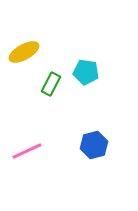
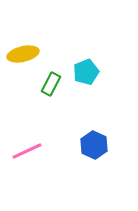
yellow ellipse: moved 1 px left, 2 px down; rotated 16 degrees clockwise
cyan pentagon: rotated 30 degrees counterclockwise
blue hexagon: rotated 20 degrees counterclockwise
